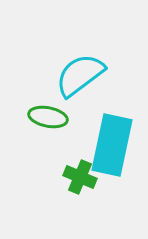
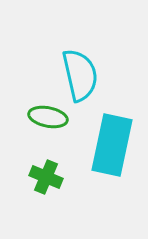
cyan semicircle: rotated 114 degrees clockwise
green cross: moved 34 px left
